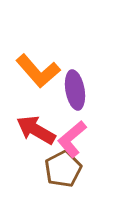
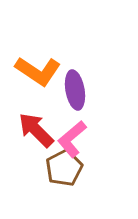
orange L-shape: rotated 15 degrees counterclockwise
red arrow: rotated 15 degrees clockwise
brown pentagon: moved 1 px right, 1 px up
